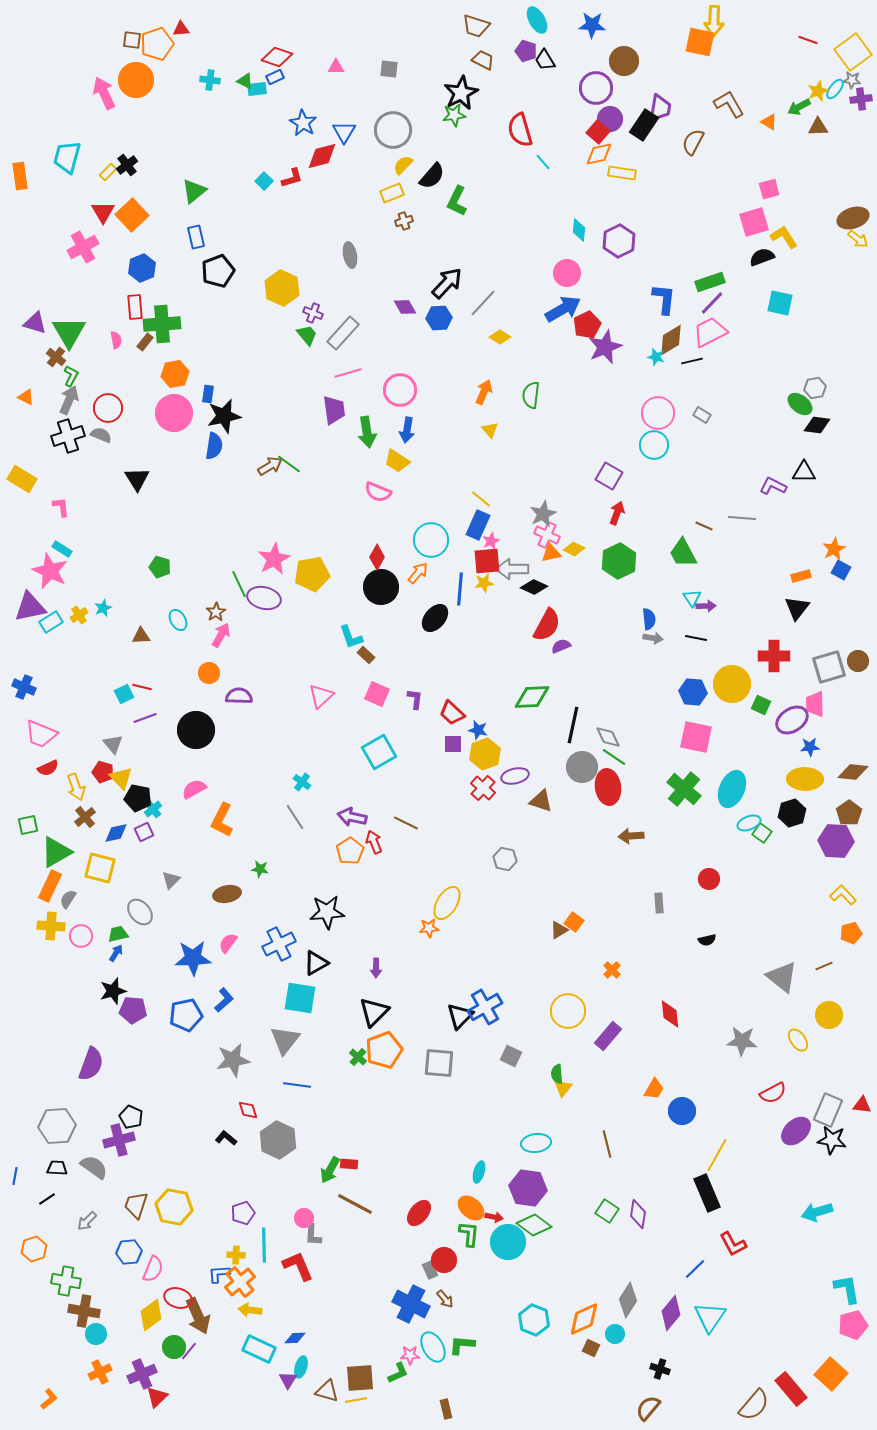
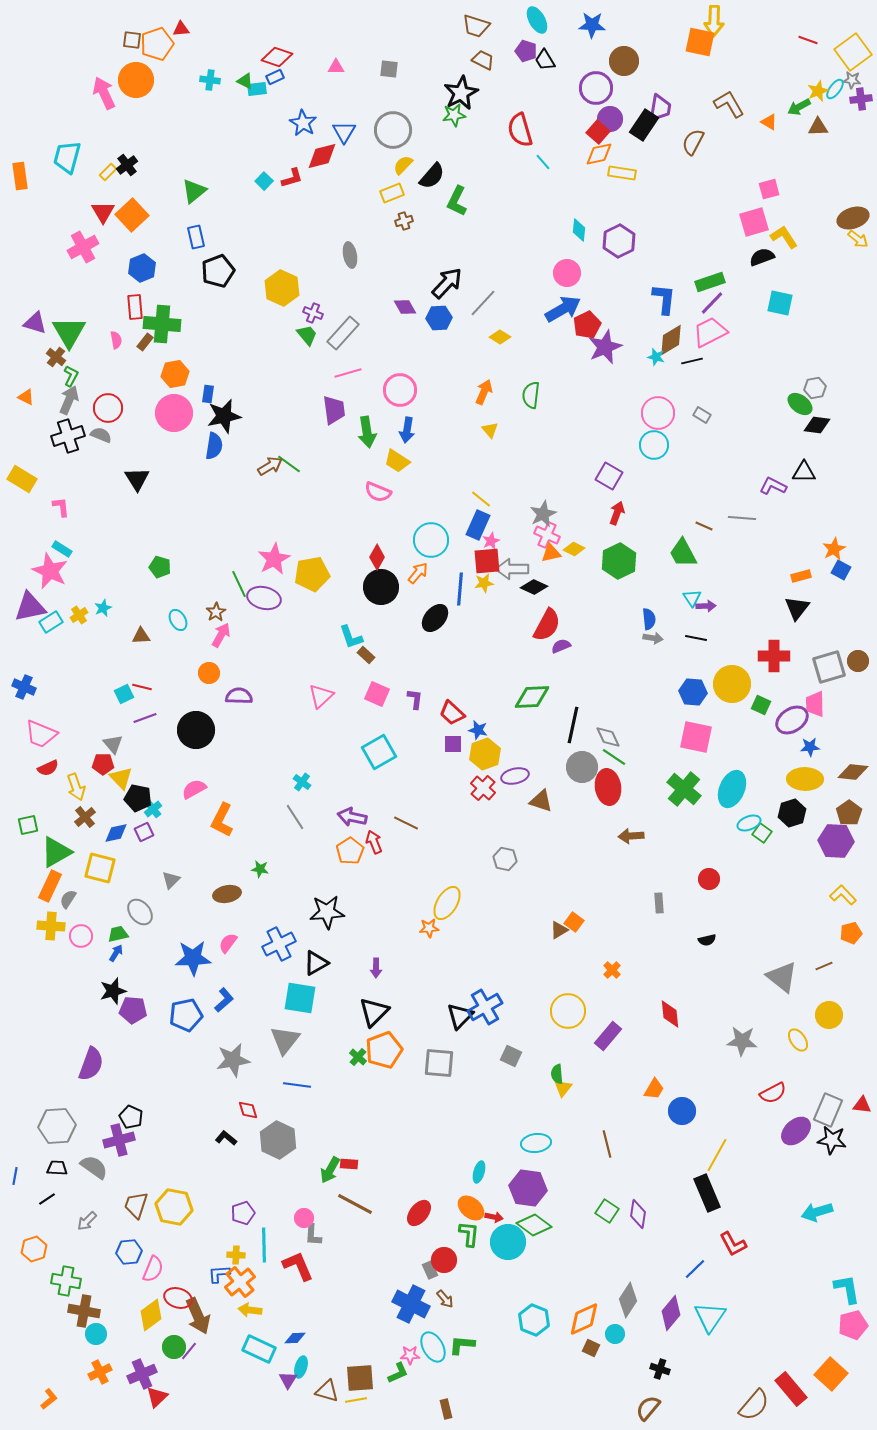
green cross at (162, 324): rotated 9 degrees clockwise
red pentagon at (103, 772): moved 8 px up; rotated 15 degrees counterclockwise
